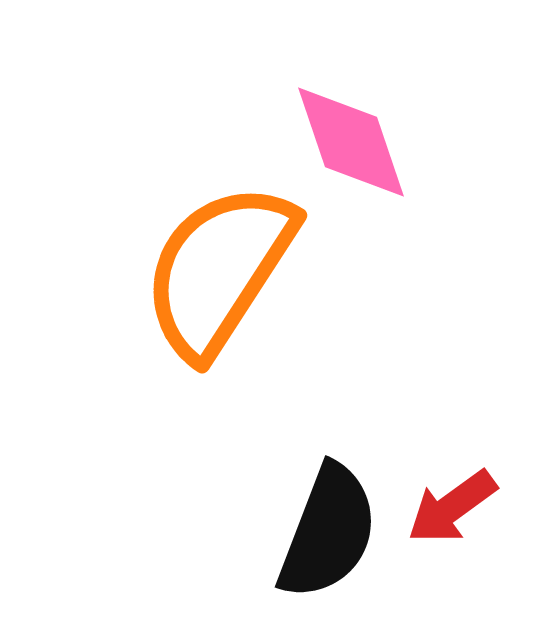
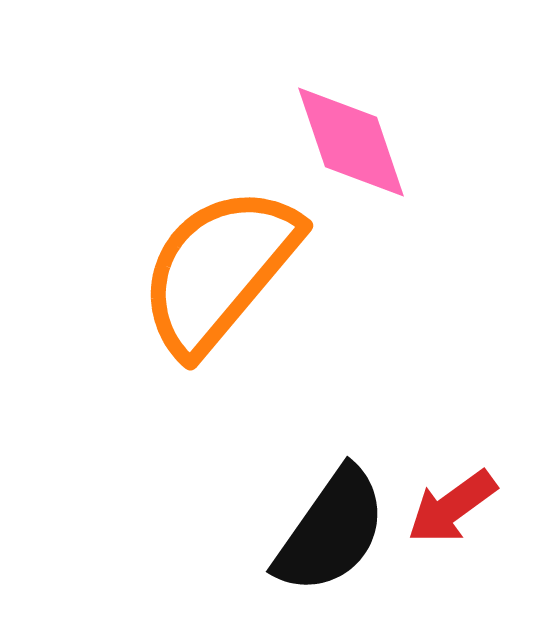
orange semicircle: rotated 7 degrees clockwise
black semicircle: moved 3 px right, 1 px up; rotated 14 degrees clockwise
